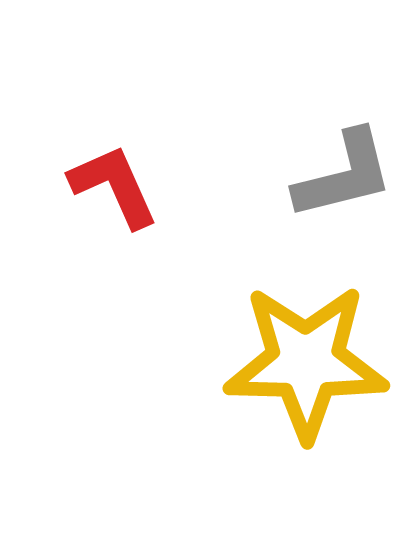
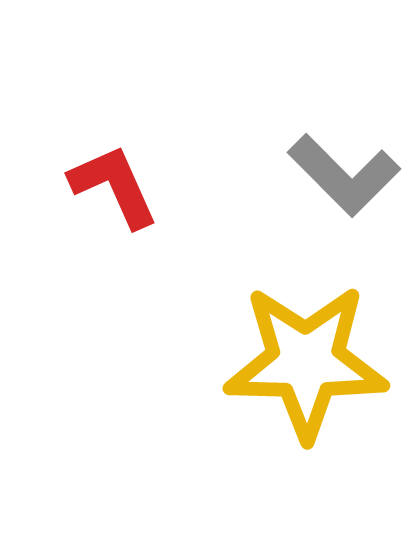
gray L-shape: rotated 59 degrees clockwise
